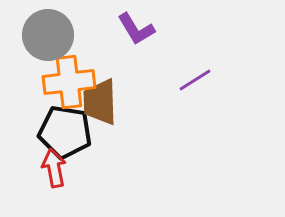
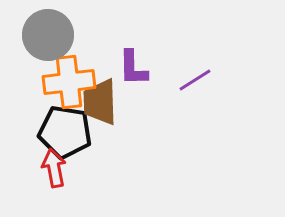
purple L-shape: moved 3 px left, 39 px down; rotated 30 degrees clockwise
